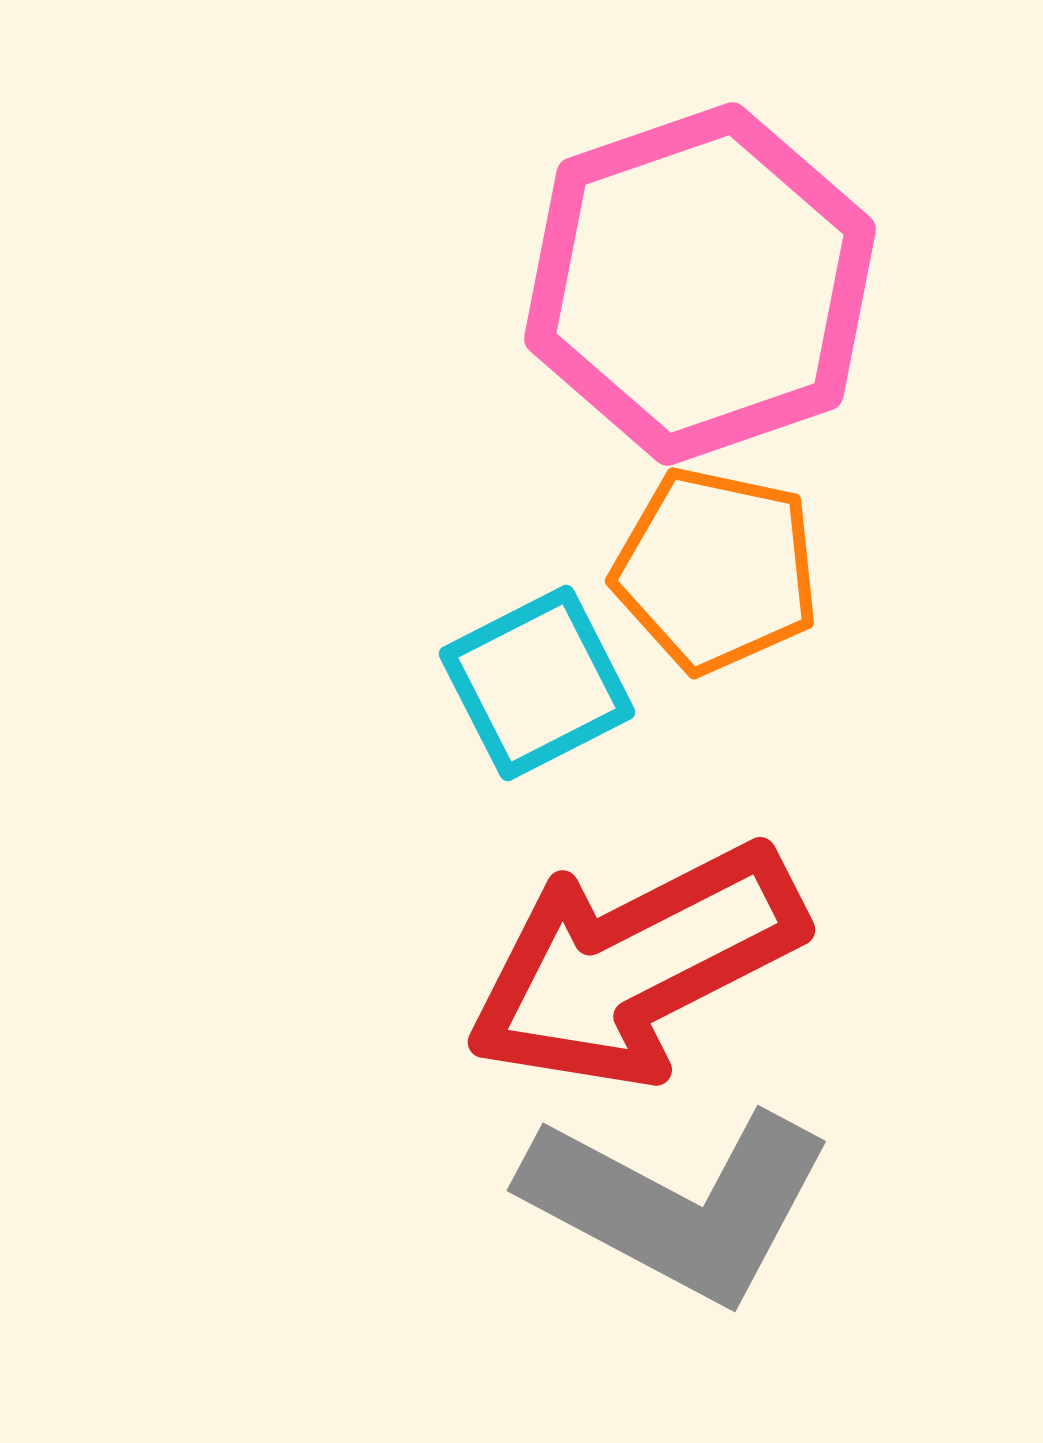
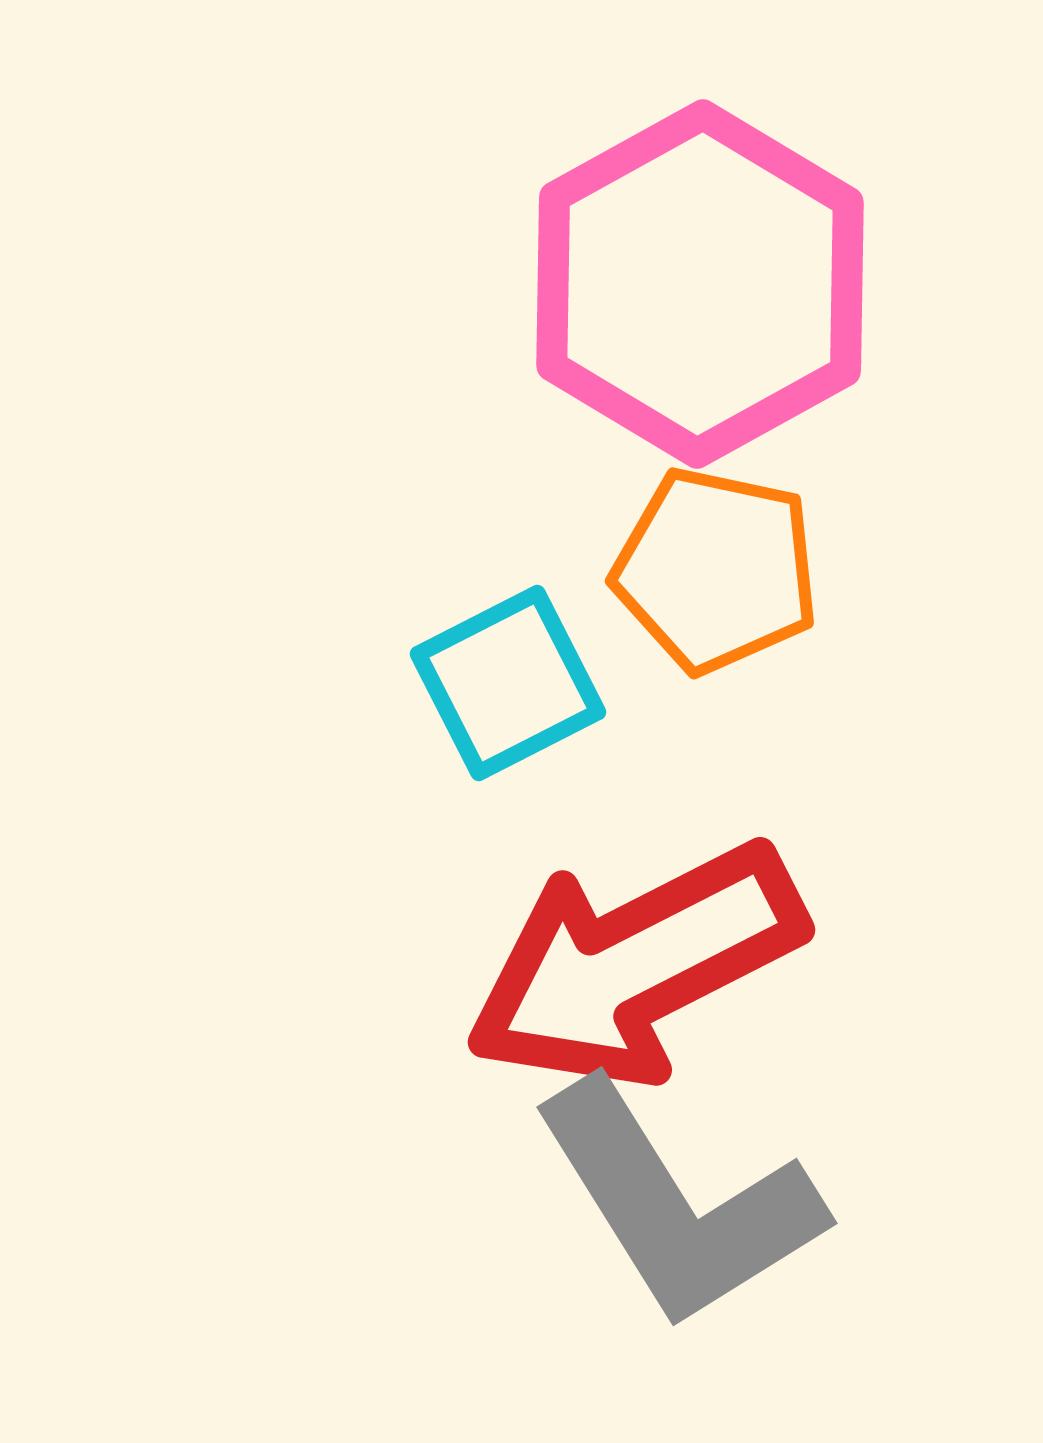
pink hexagon: rotated 10 degrees counterclockwise
cyan square: moved 29 px left
gray L-shape: rotated 30 degrees clockwise
